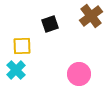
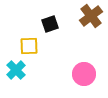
yellow square: moved 7 px right
pink circle: moved 5 px right
